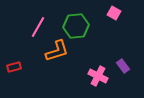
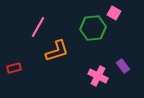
green hexagon: moved 17 px right, 2 px down
red rectangle: moved 1 px down
